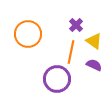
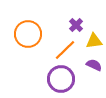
yellow triangle: rotated 42 degrees counterclockwise
orange line: moved 6 px left, 2 px up; rotated 35 degrees clockwise
purple circle: moved 4 px right
